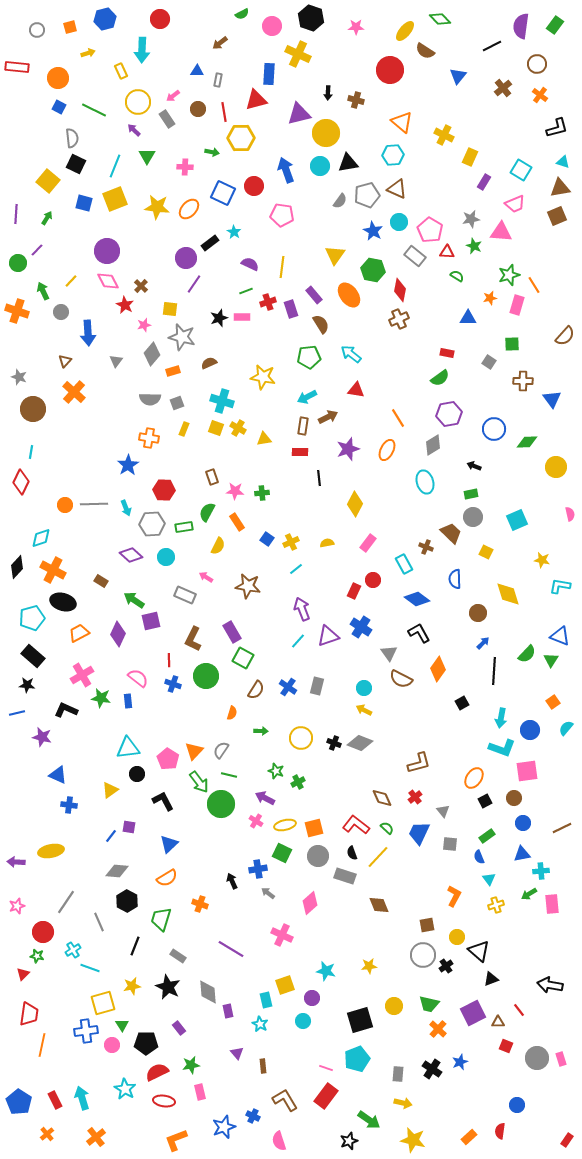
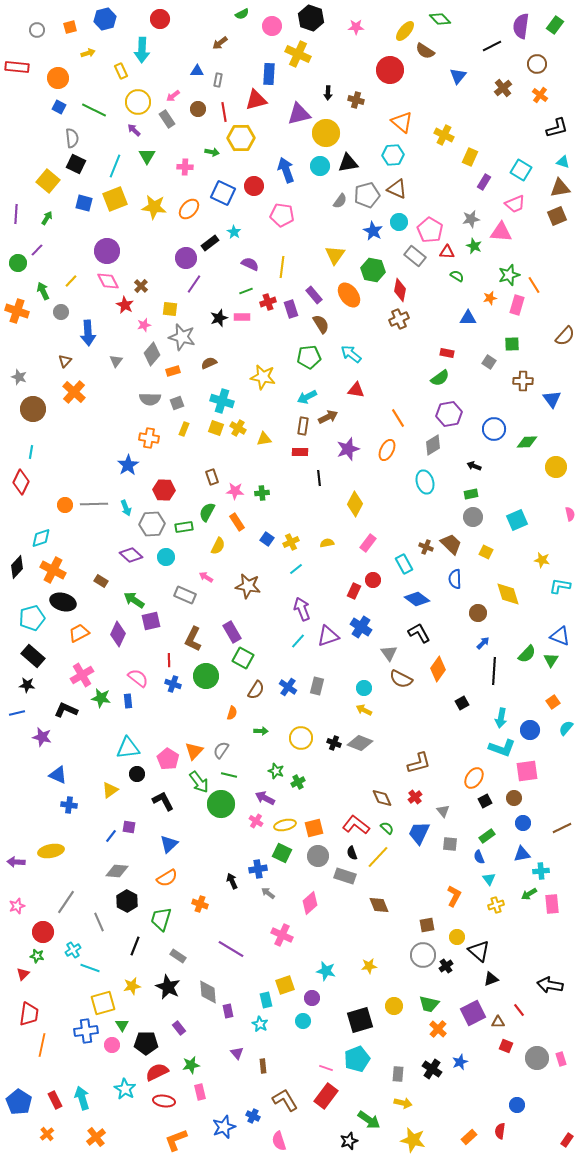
yellow star at (157, 207): moved 3 px left
brown trapezoid at (451, 533): moved 11 px down
